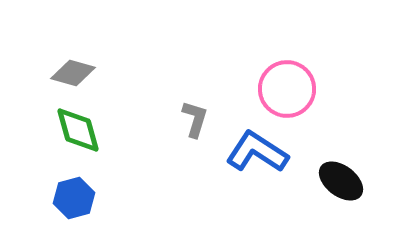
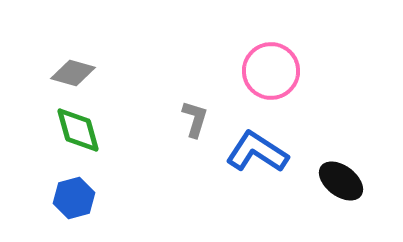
pink circle: moved 16 px left, 18 px up
